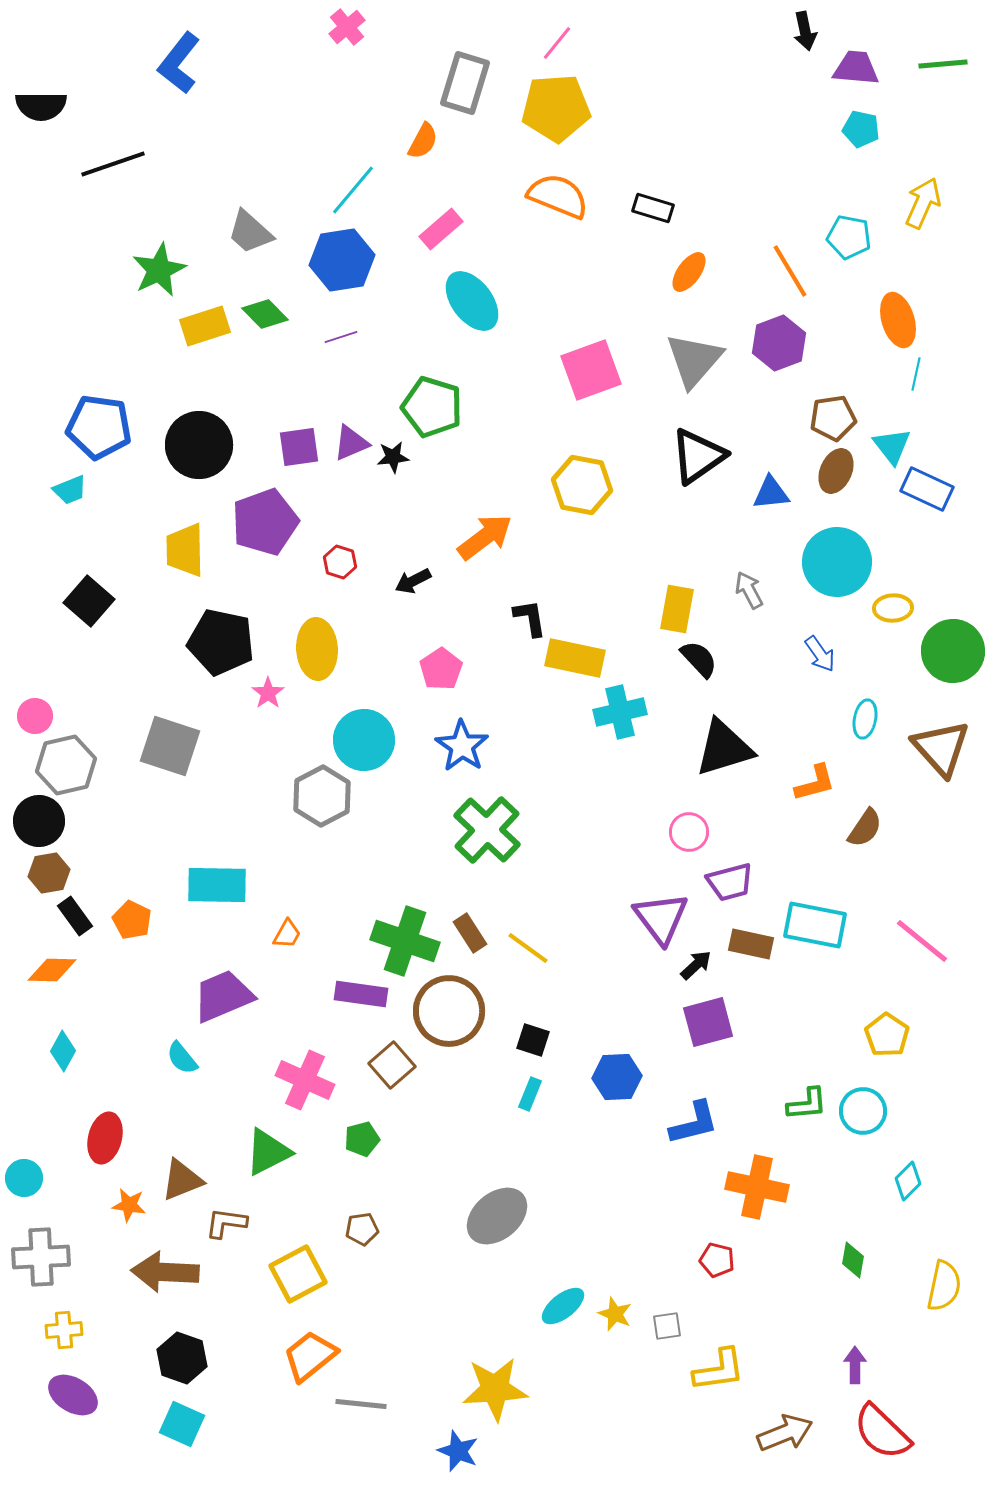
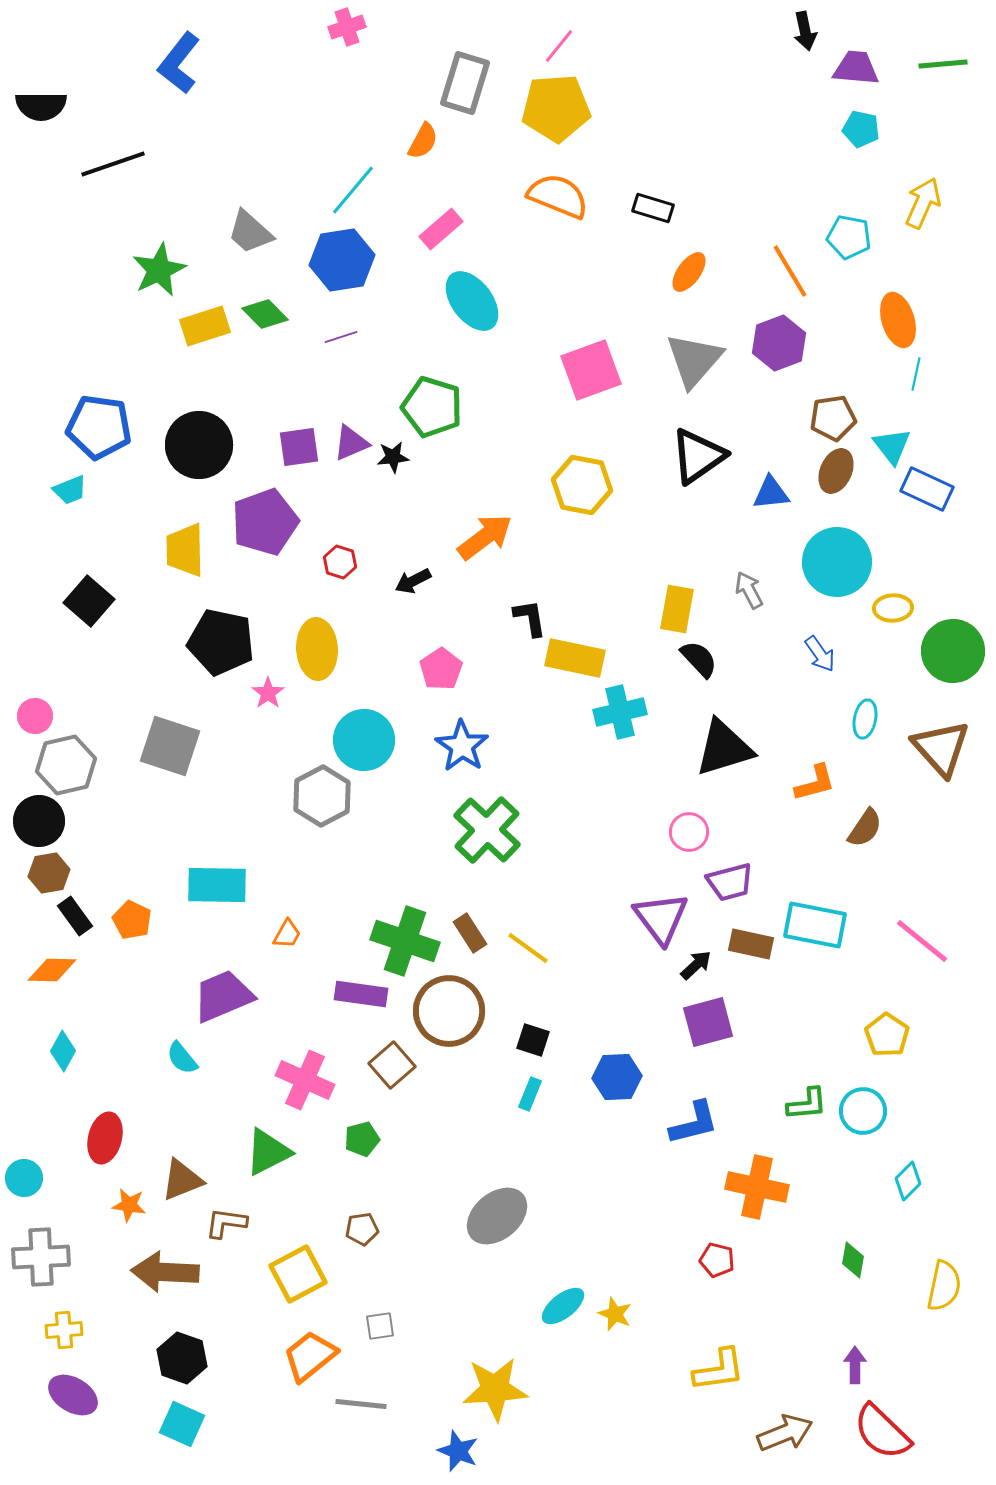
pink cross at (347, 27): rotated 21 degrees clockwise
pink line at (557, 43): moved 2 px right, 3 px down
gray square at (667, 1326): moved 287 px left
